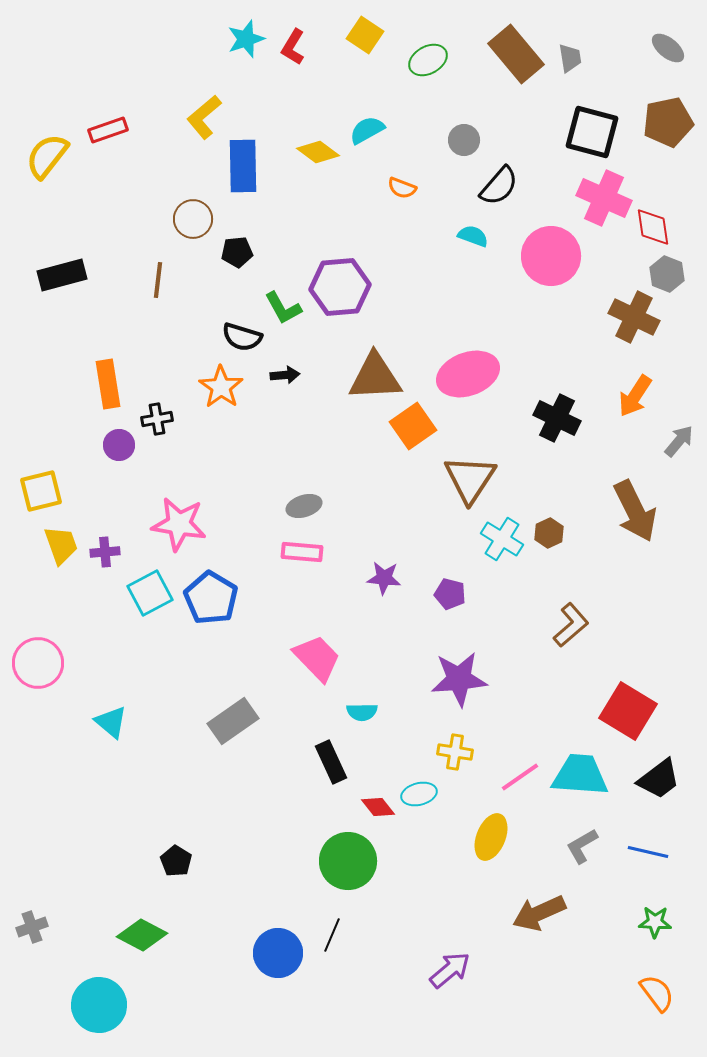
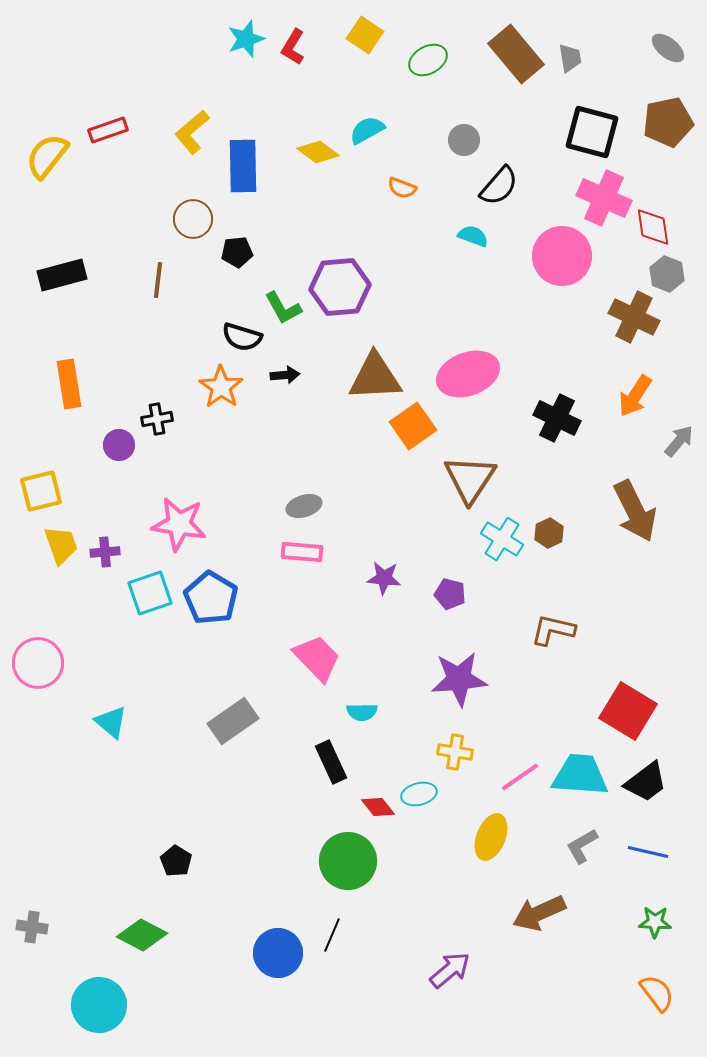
yellow L-shape at (204, 117): moved 12 px left, 15 px down
pink circle at (551, 256): moved 11 px right
orange rectangle at (108, 384): moved 39 px left
cyan square at (150, 593): rotated 9 degrees clockwise
brown L-shape at (571, 625): moved 18 px left, 5 px down; rotated 126 degrees counterclockwise
black trapezoid at (659, 779): moved 13 px left, 3 px down
gray cross at (32, 927): rotated 28 degrees clockwise
